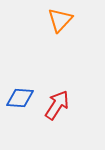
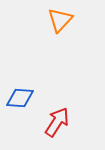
red arrow: moved 17 px down
